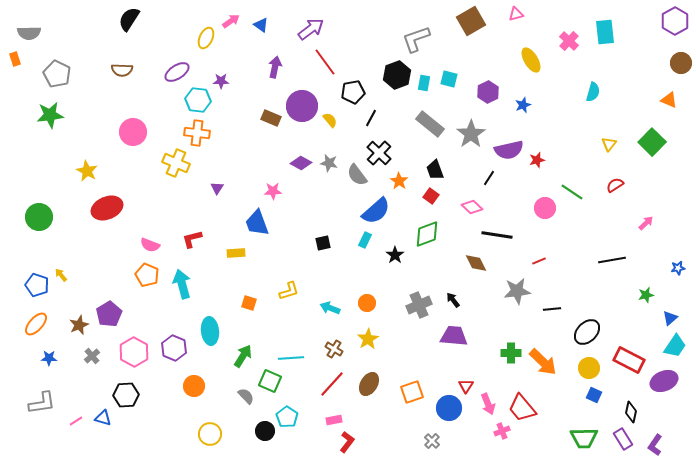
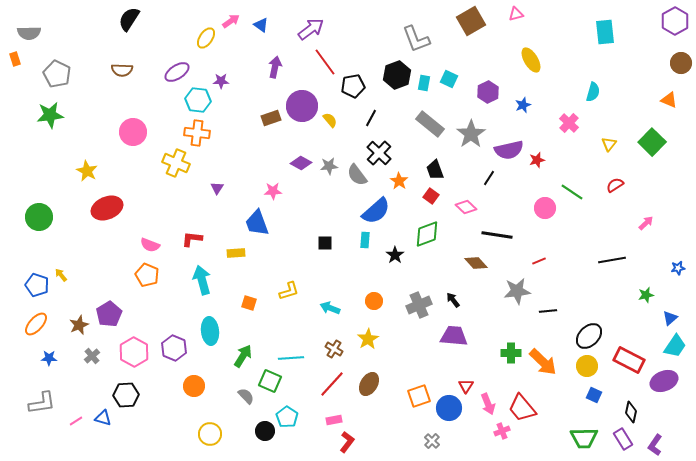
yellow ellipse at (206, 38): rotated 10 degrees clockwise
gray L-shape at (416, 39): rotated 92 degrees counterclockwise
pink cross at (569, 41): moved 82 px down
cyan square at (449, 79): rotated 12 degrees clockwise
black pentagon at (353, 92): moved 6 px up
brown rectangle at (271, 118): rotated 42 degrees counterclockwise
gray star at (329, 163): moved 3 px down; rotated 18 degrees counterclockwise
pink diamond at (472, 207): moved 6 px left
red L-shape at (192, 239): rotated 20 degrees clockwise
cyan rectangle at (365, 240): rotated 21 degrees counterclockwise
black square at (323, 243): moved 2 px right; rotated 14 degrees clockwise
brown diamond at (476, 263): rotated 15 degrees counterclockwise
cyan arrow at (182, 284): moved 20 px right, 4 px up
orange circle at (367, 303): moved 7 px right, 2 px up
black line at (552, 309): moved 4 px left, 2 px down
black ellipse at (587, 332): moved 2 px right, 4 px down
yellow circle at (589, 368): moved 2 px left, 2 px up
orange square at (412, 392): moved 7 px right, 4 px down
